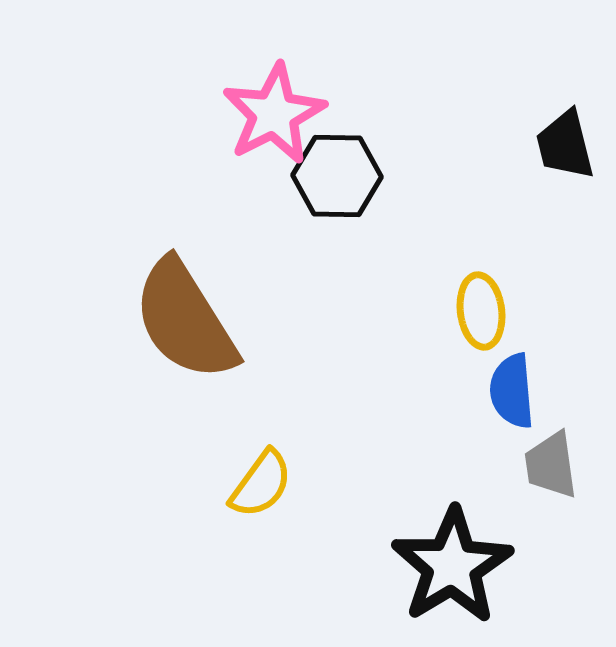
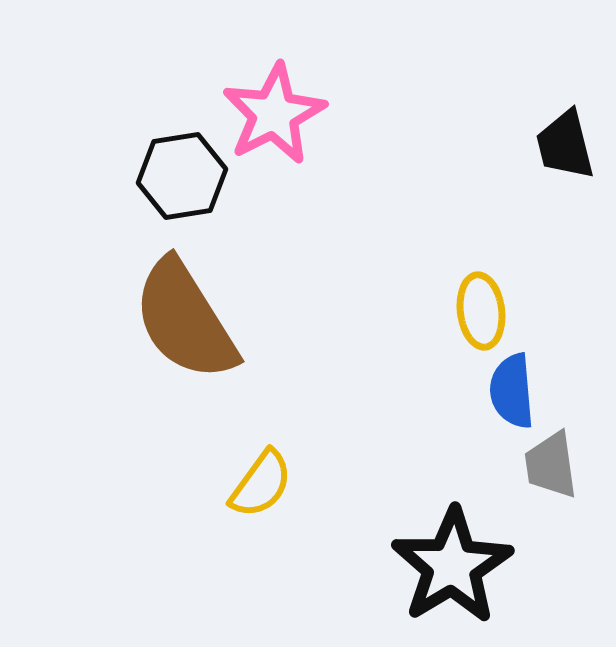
black hexagon: moved 155 px left; rotated 10 degrees counterclockwise
